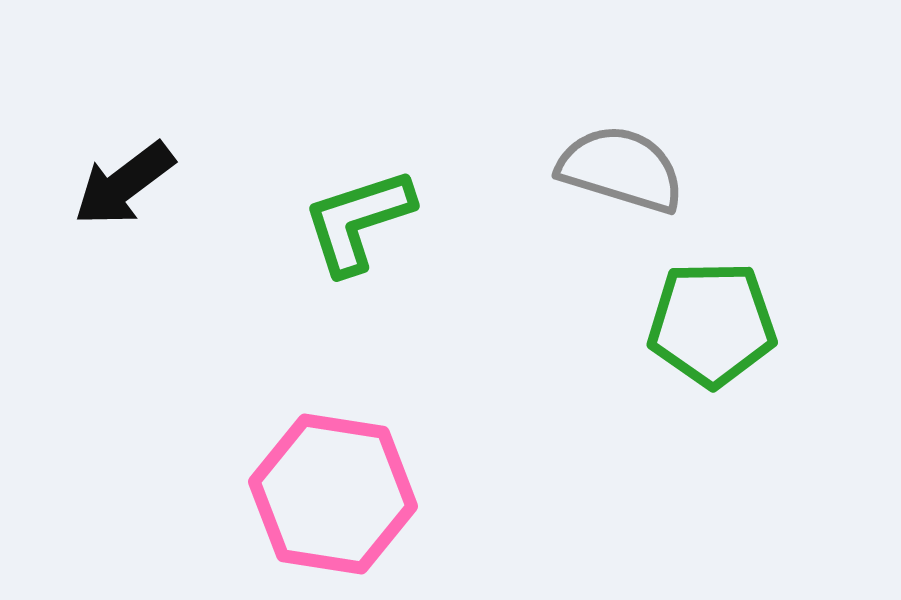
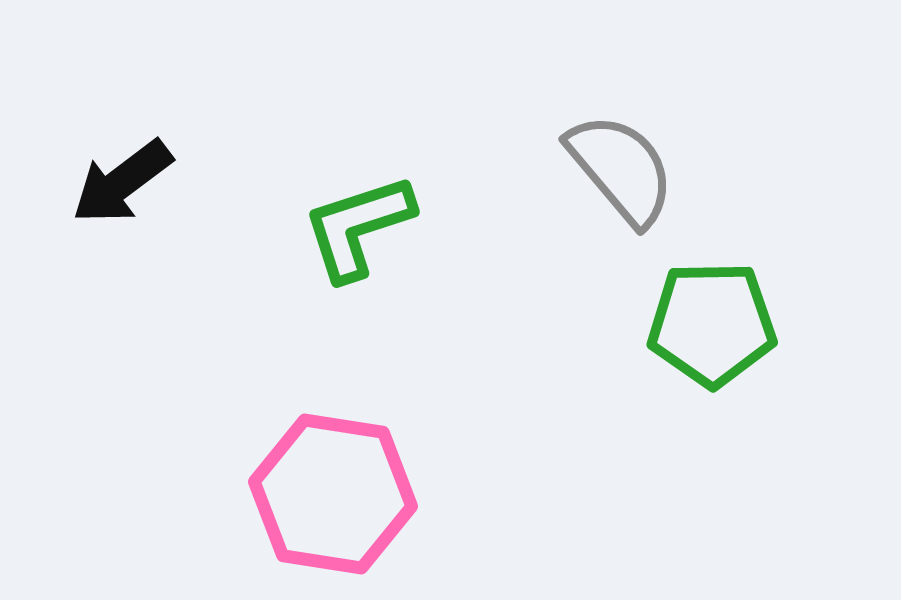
gray semicircle: rotated 33 degrees clockwise
black arrow: moved 2 px left, 2 px up
green L-shape: moved 6 px down
